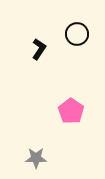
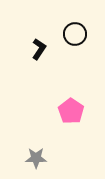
black circle: moved 2 px left
